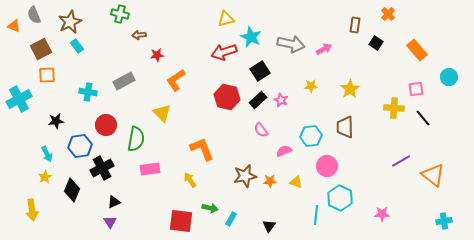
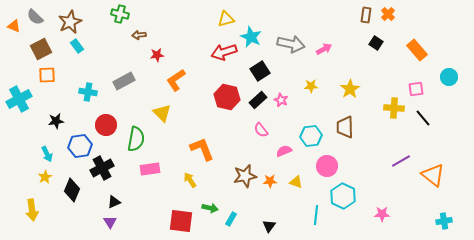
gray semicircle at (34, 15): moved 1 px right, 2 px down; rotated 24 degrees counterclockwise
brown rectangle at (355, 25): moved 11 px right, 10 px up
cyan hexagon at (340, 198): moved 3 px right, 2 px up
